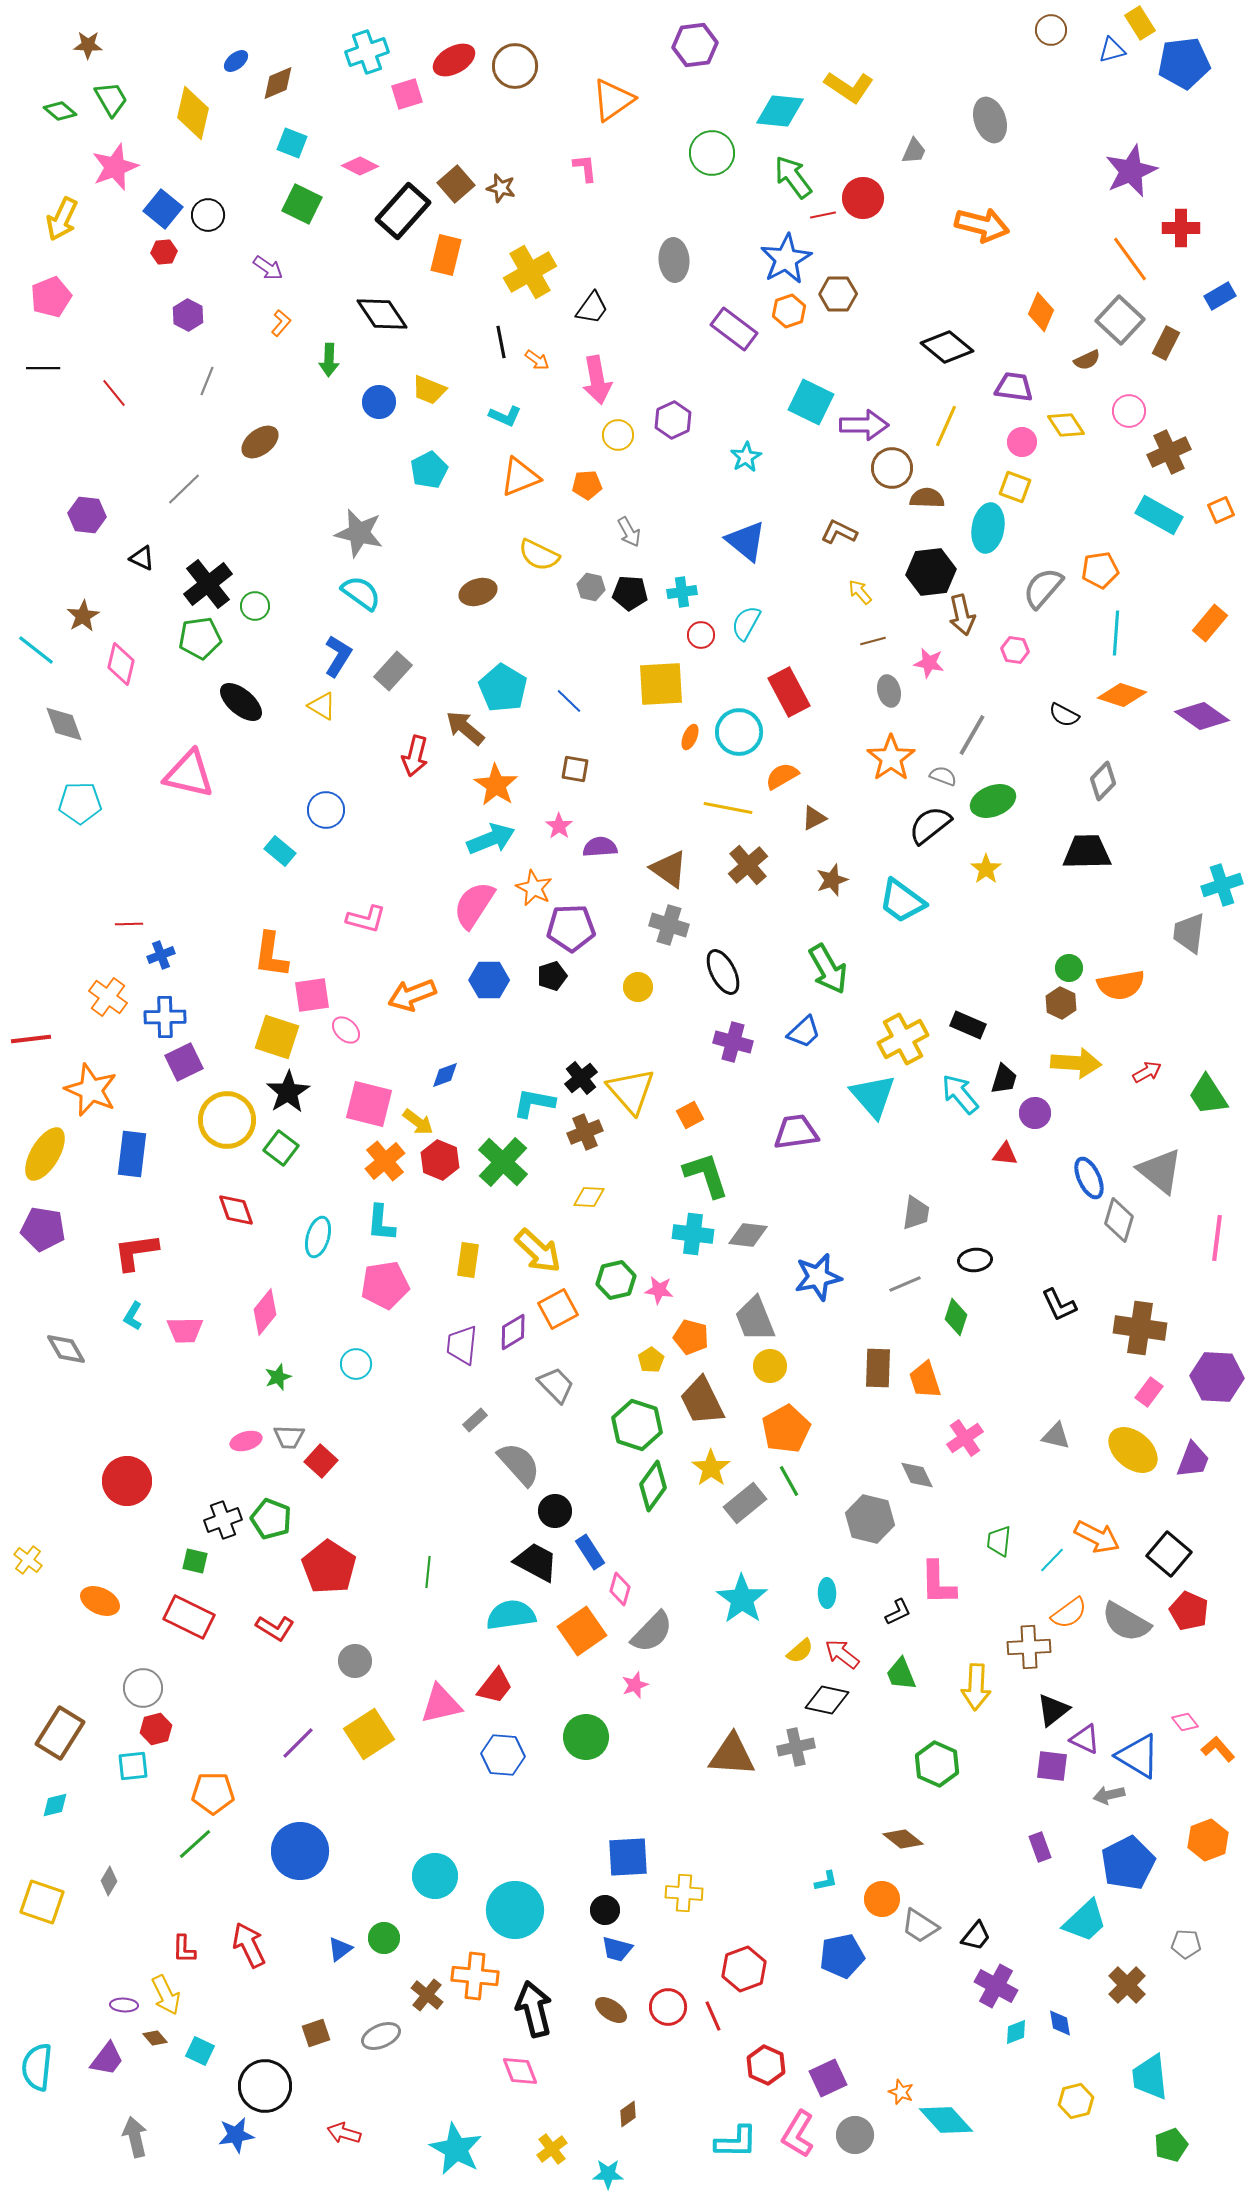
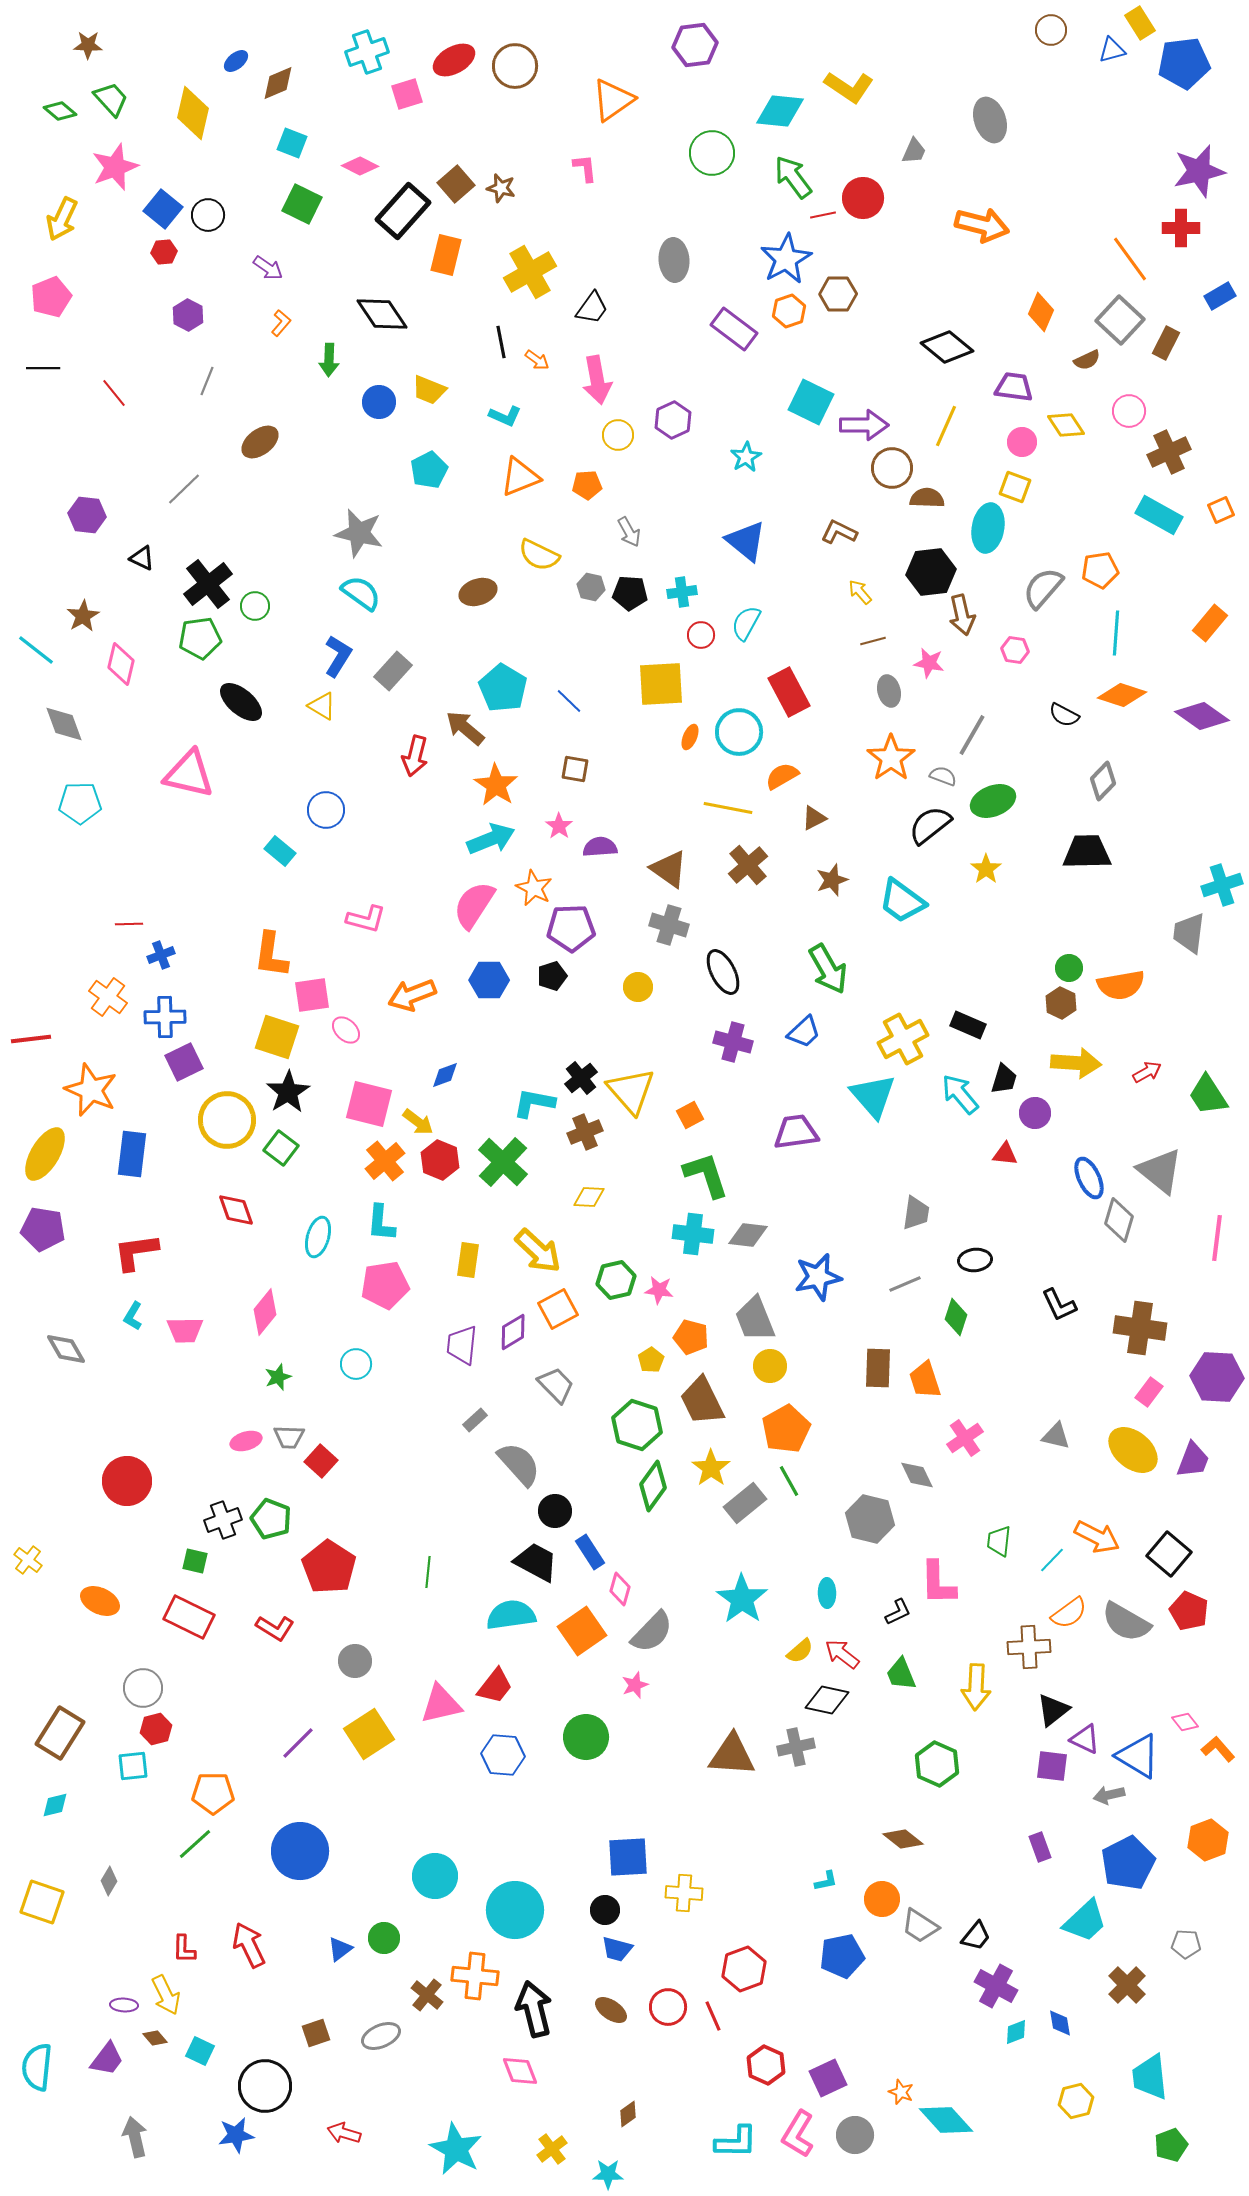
green trapezoid at (111, 99): rotated 12 degrees counterclockwise
purple star at (1131, 171): moved 68 px right; rotated 10 degrees clockwise
